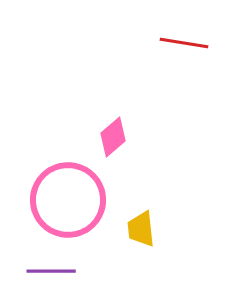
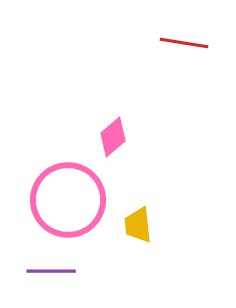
yellow trapezoid: moved 3 px left, 4 px up
